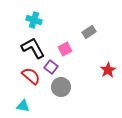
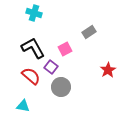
cyan cross: moved 7 px up
